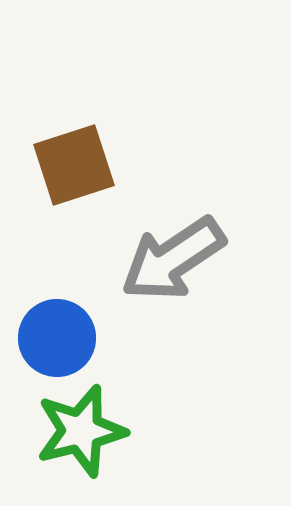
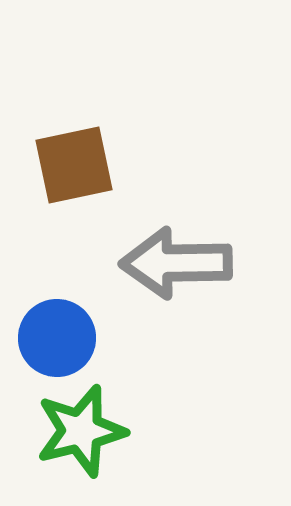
brown square: rotated 6 degrees clockwise
gray arrow: moved 3 px right, 4 px down; rotated 33 degrees clockwise
